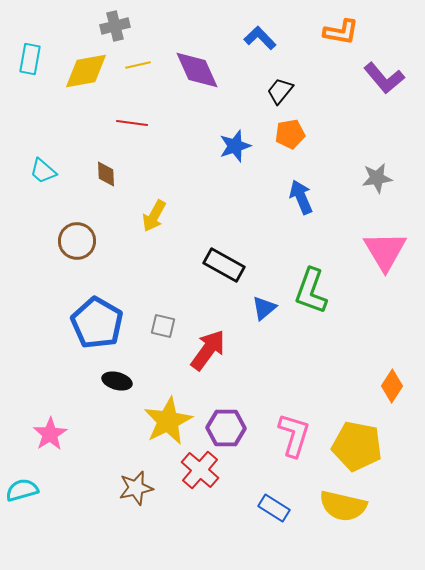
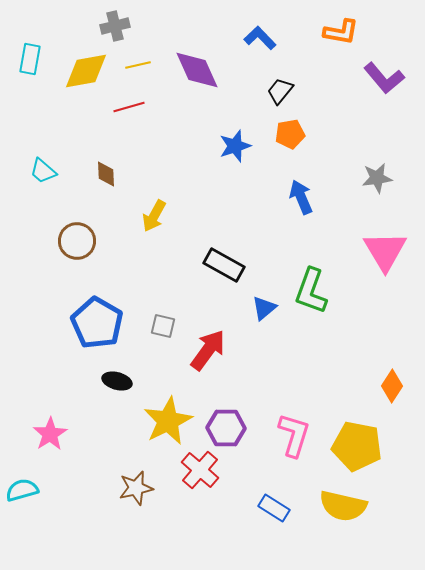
red line: moved 3 px left, 16 px up; rotated 24 degrees counterclockwise
